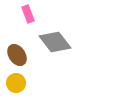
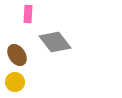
pink rectangle: rotated 24 degrees clockwise
yellow circle: moved 1 px left, 1 px up
